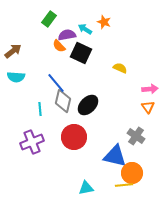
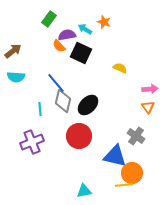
red circle: moved 5 px right, 1 px up
cyan triangle: moved 2 px left, 3 px down
